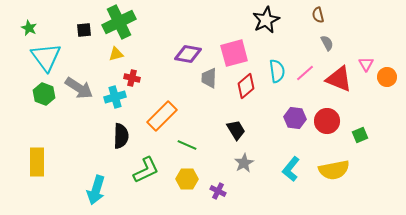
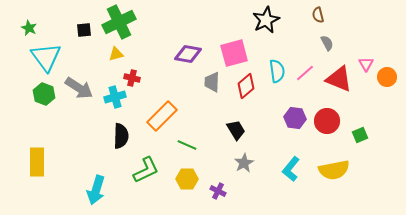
gray trapezoid: moved 3 px right, 4 px down
